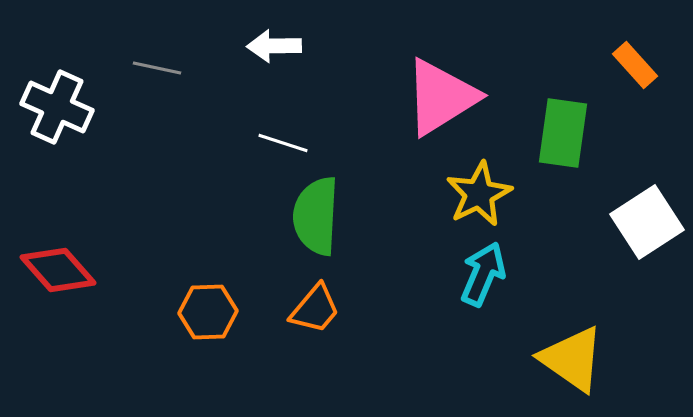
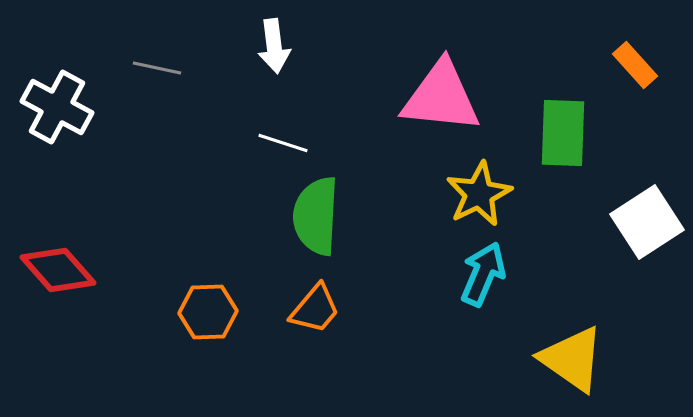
white arrow: rotated 96 degrees counterclockwise
pink triangle: rotated 38 degrees clockwise
white cross: rotated 4 degrees clockwise
green rectangle: rotated 6 degrees counterclockwise
